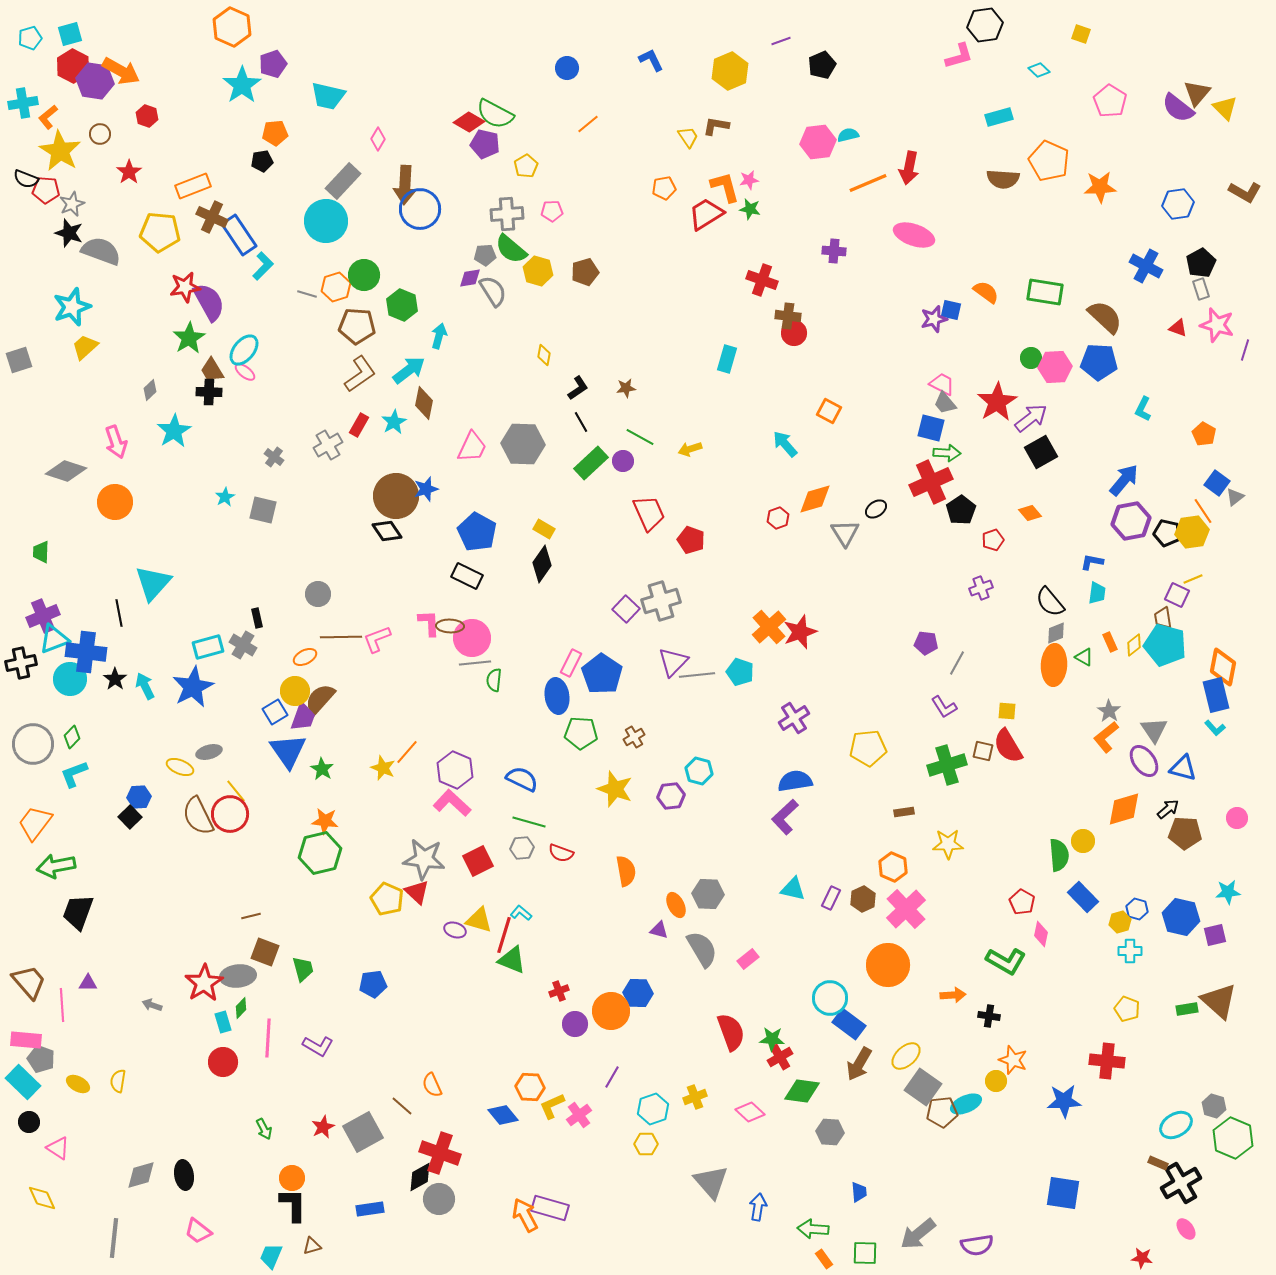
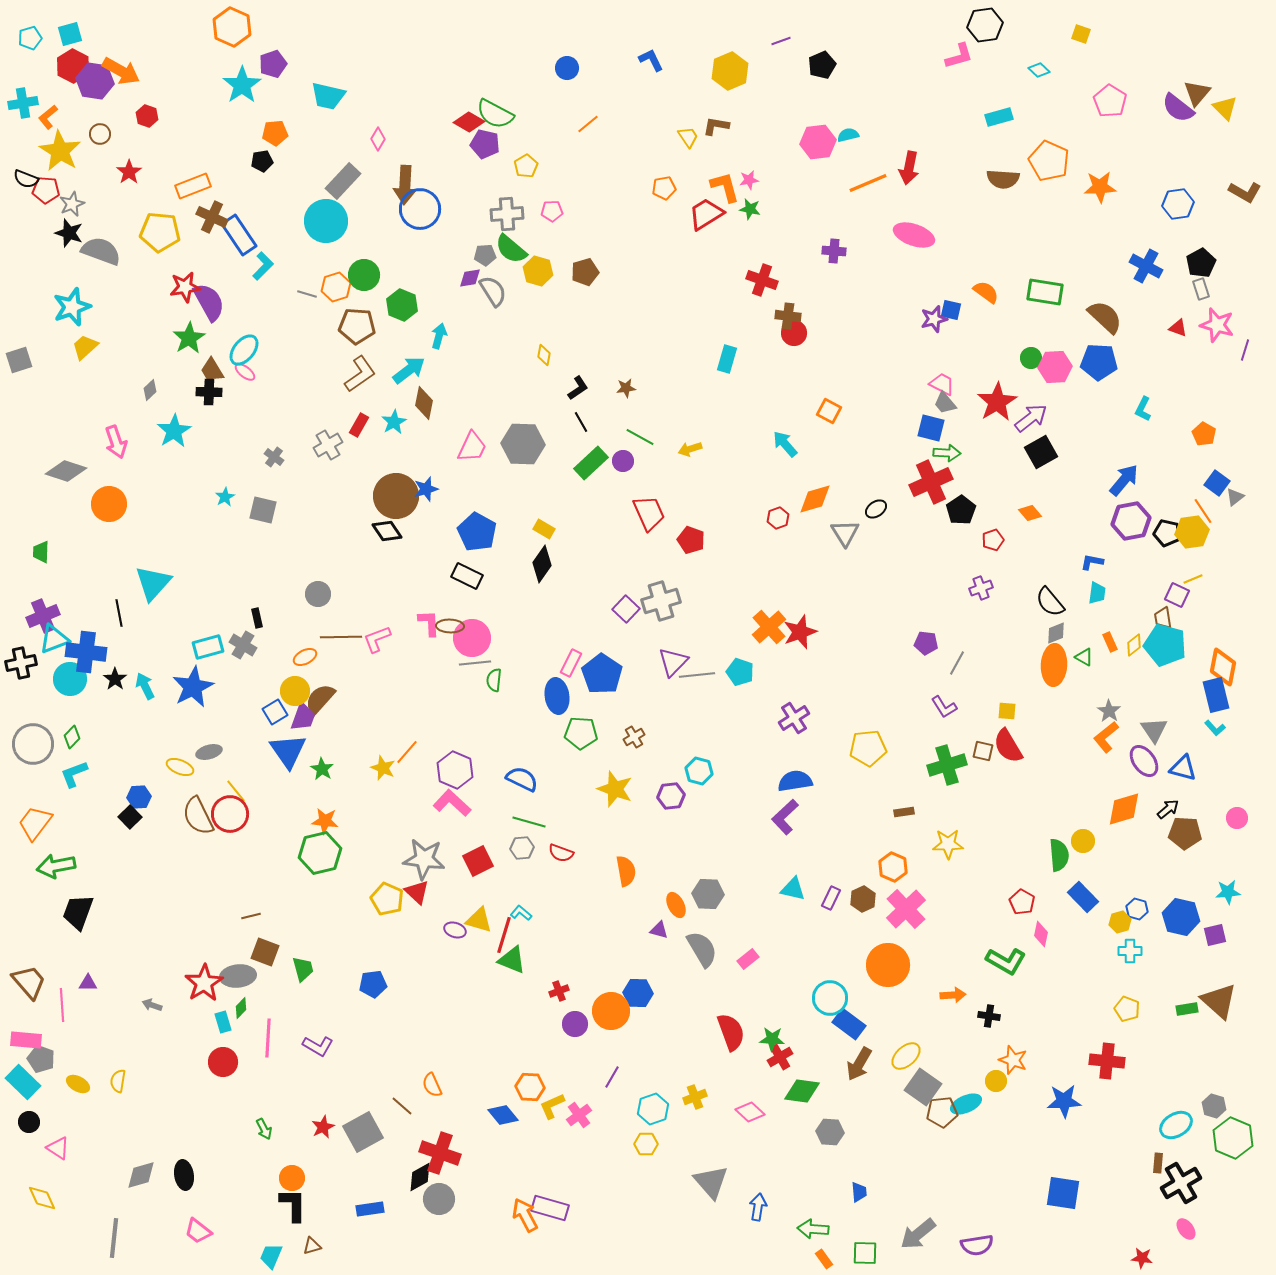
orange circle at (115, 502): moved 6 px left, 2 px down
brown rectangle at (1158, 1163): rotated 72 degrees clockwise
